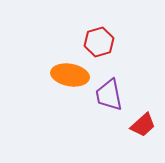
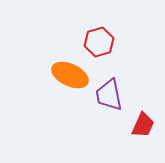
orange ellipse: rotated 15 degrees clockwise
red trapezoid: rotated 24 degrees counterclockwise
